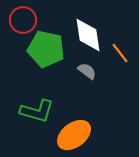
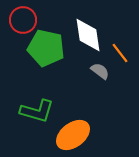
green pentagon: moved 1 px up
gray semicircle: moved 13 px right
orange ellipse: moved 1 px left
